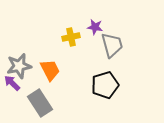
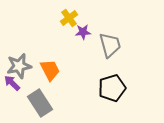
purple star: moved 12 px left, 5 px down; rotated 14 degrees counterclockwise
yellow cross: moved 2 px left, 19 px up; rotated 24 degrees counterclockwise
gray trapezoid: moved 2 px left
black pentagon: moved 7 px right, 3 px down
